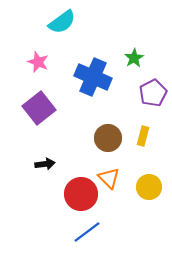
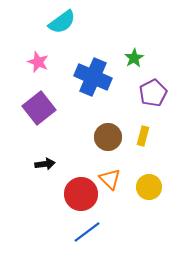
brown circle: moved 1 px up
orange triangle: moved 1 px right, 1 px down
